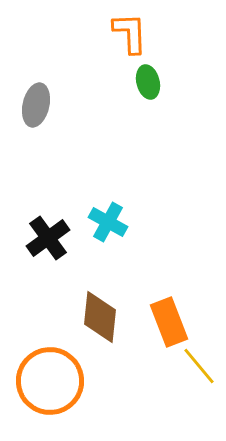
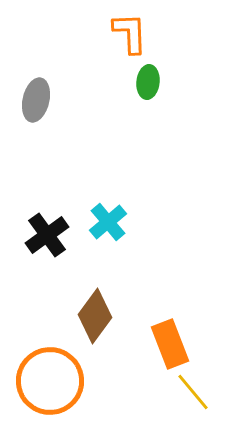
green ellipse: rotated 20 degrees clockwise
gray ellipse: moved 5 px up
cyan cross: rotated 21 degrees clockwise
black cross: moved 1 px left, 3 px up
brown diamond: moved 5 px left, 1 px up; rotated 30 degrees clockwise
orange rectangle: moved 1 px right, 22 px down
yellow line: moved 6 px left, 26 px down
